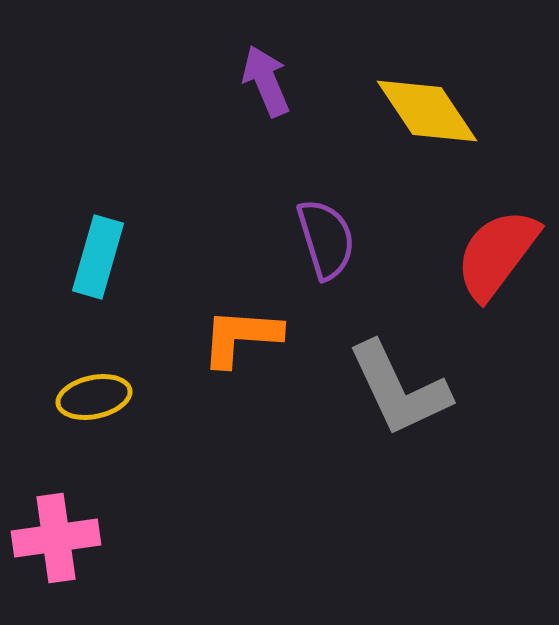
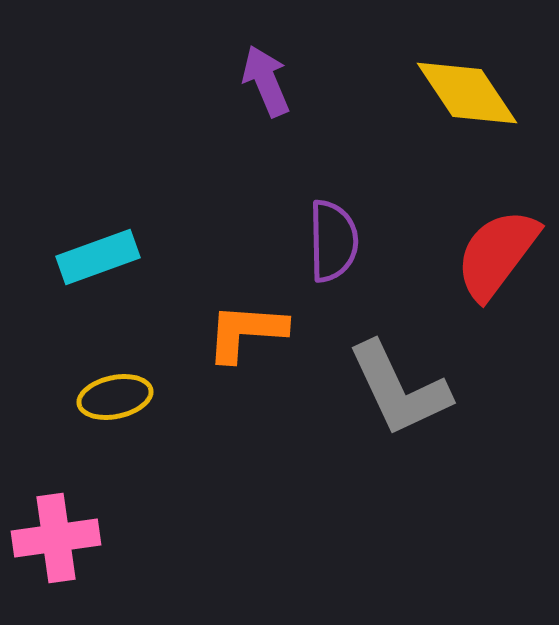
yellow diamond: moved 40 px right, 18 px up
purple semicircle: moved 7 px right, 2 px down; rotated 16 degrees clockwise
cyan rectangle: rotated 54 degrees clockwise
orange L-shape: moved 5 px right, 5 px up
yellow ellipse: moved 21 px right
